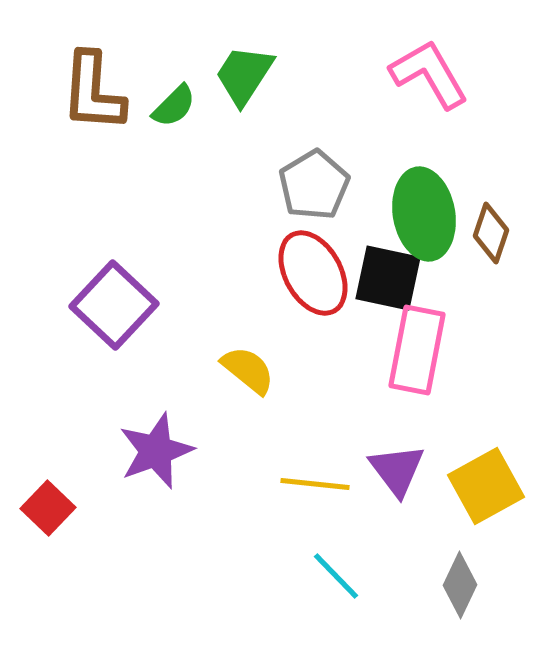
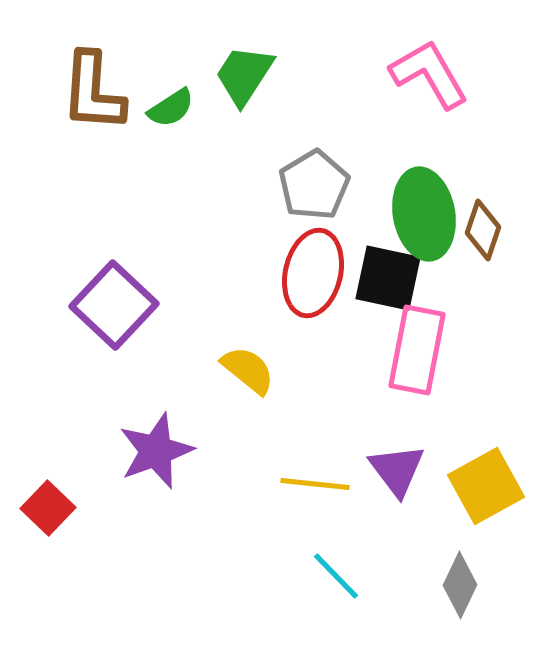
green semicircle: moved 3 px left, 2 px down; rotated 12 degrees clockwise
brown diamond: moved 8 px left, 3 px up
red ellipse: rotated 42 degrees clockwise
